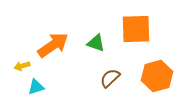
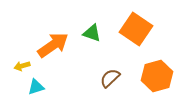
orange square: rotated 36 degrees clockwise
green triangle: moved 4 px left, 10 px up
